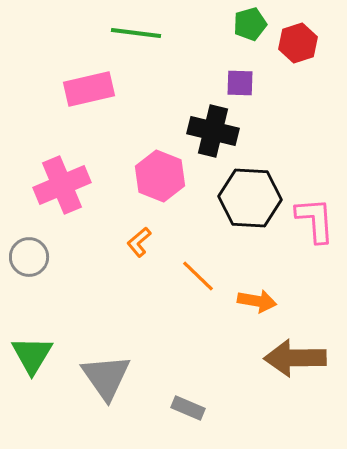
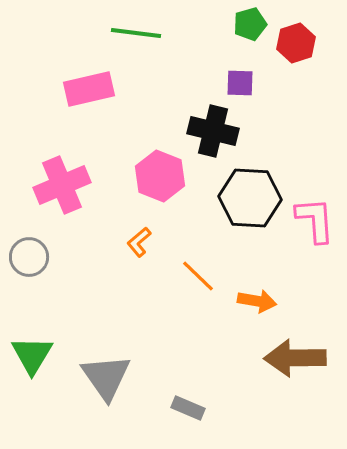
red hexagon: moved 2 px left
